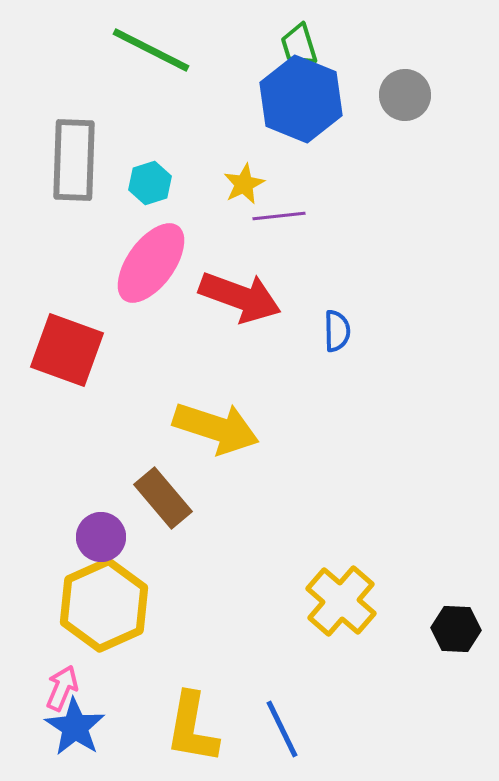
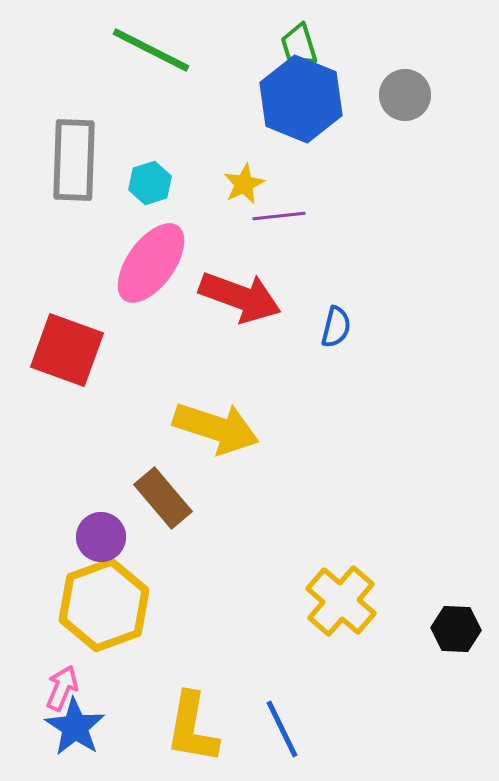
blue semicircle: moved 1 px left, 4 px up; rotated 15 degrees clockwise
yellow hexagon: rotated 4 degrees clockwise
